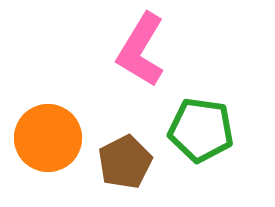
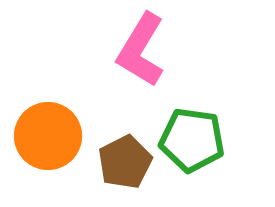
green pentagon: moved 9 px left, 10 px down
orange circle: moved 2 px up
